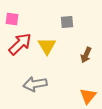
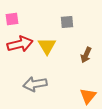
pink square: rotated 16 degrees counterclockwise
red arrow: rotated 30 degrees clockwise
